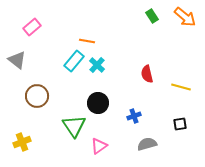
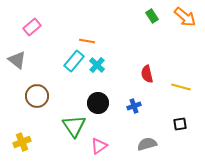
blue cross: moved 10 px up
